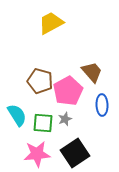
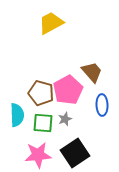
brown pentagon: moved 1 px right, 12 px down
pink pentagon: moved 1 px up
cyan semicircle: rotated 30 degrees clockwise
pink star: moved 1 px right, 1 px down
